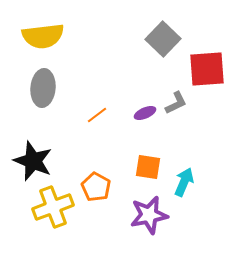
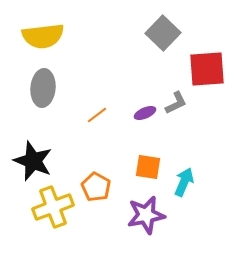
gray square: moved 6 px up
purple star: moved 3 px left
